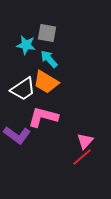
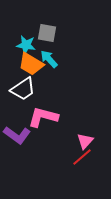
orange trapezoid: moved 15 px left, 18 px up
